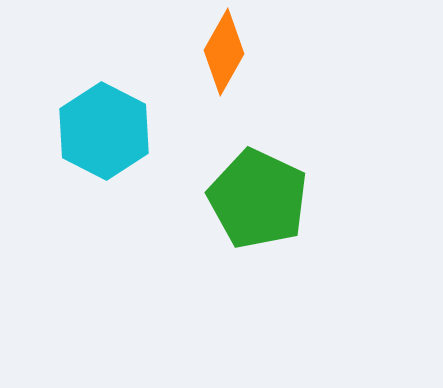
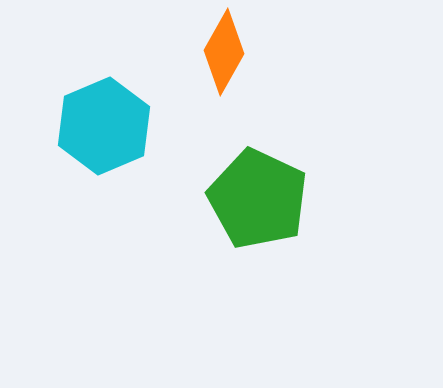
cyan hexagon: moved 5 px up; rotated 10 degrees clockwise
